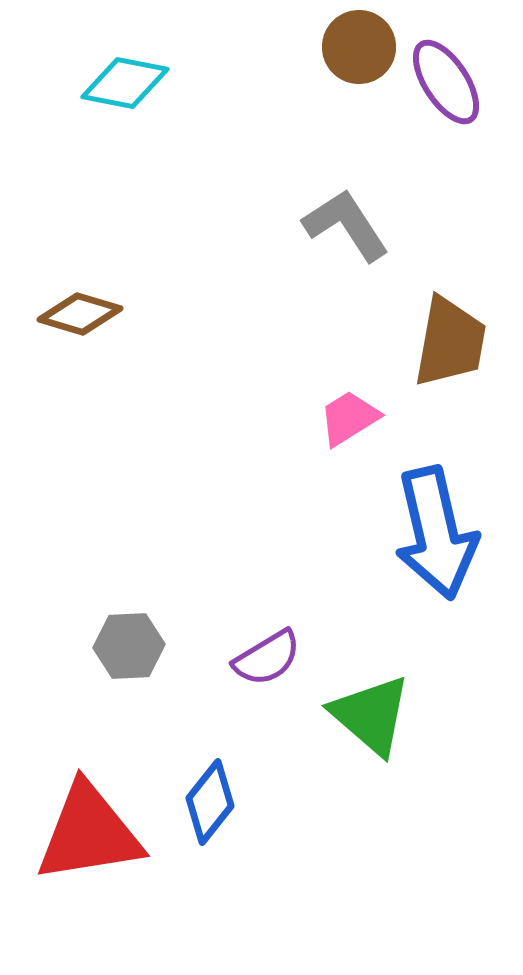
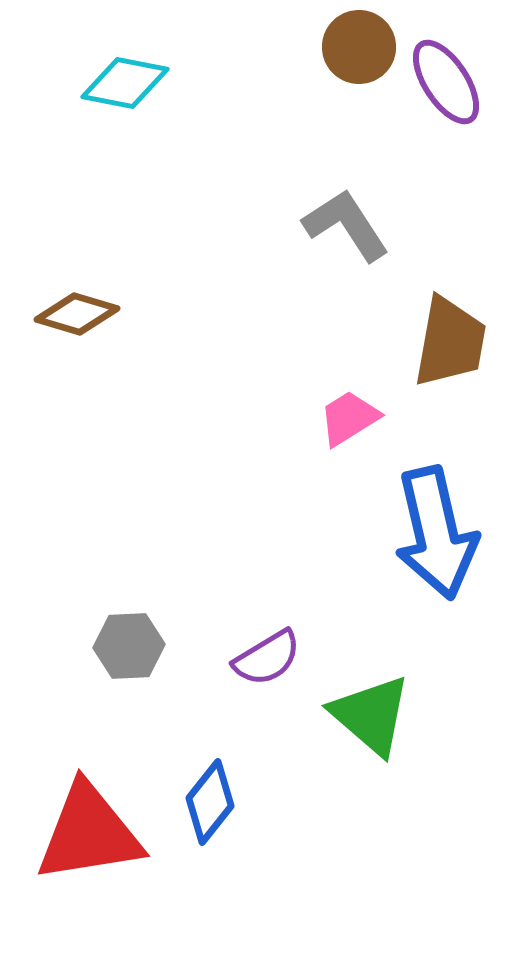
brown diamond: moved 3 px left
